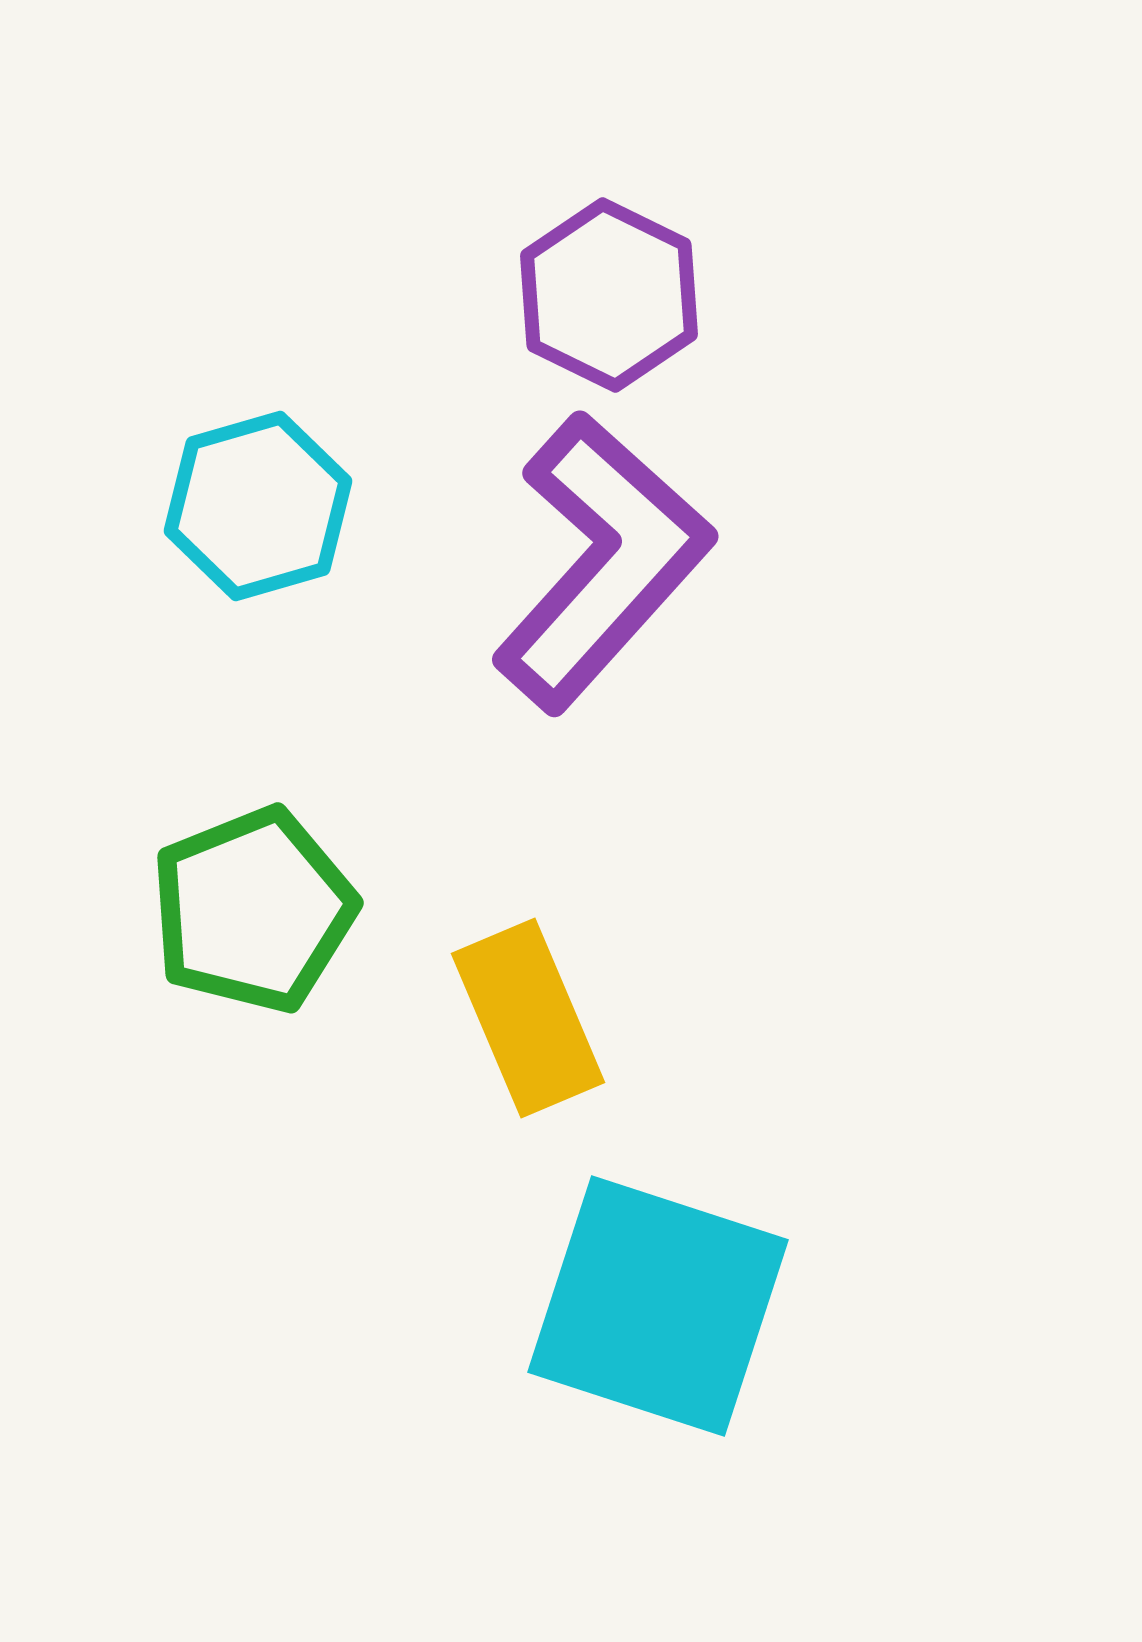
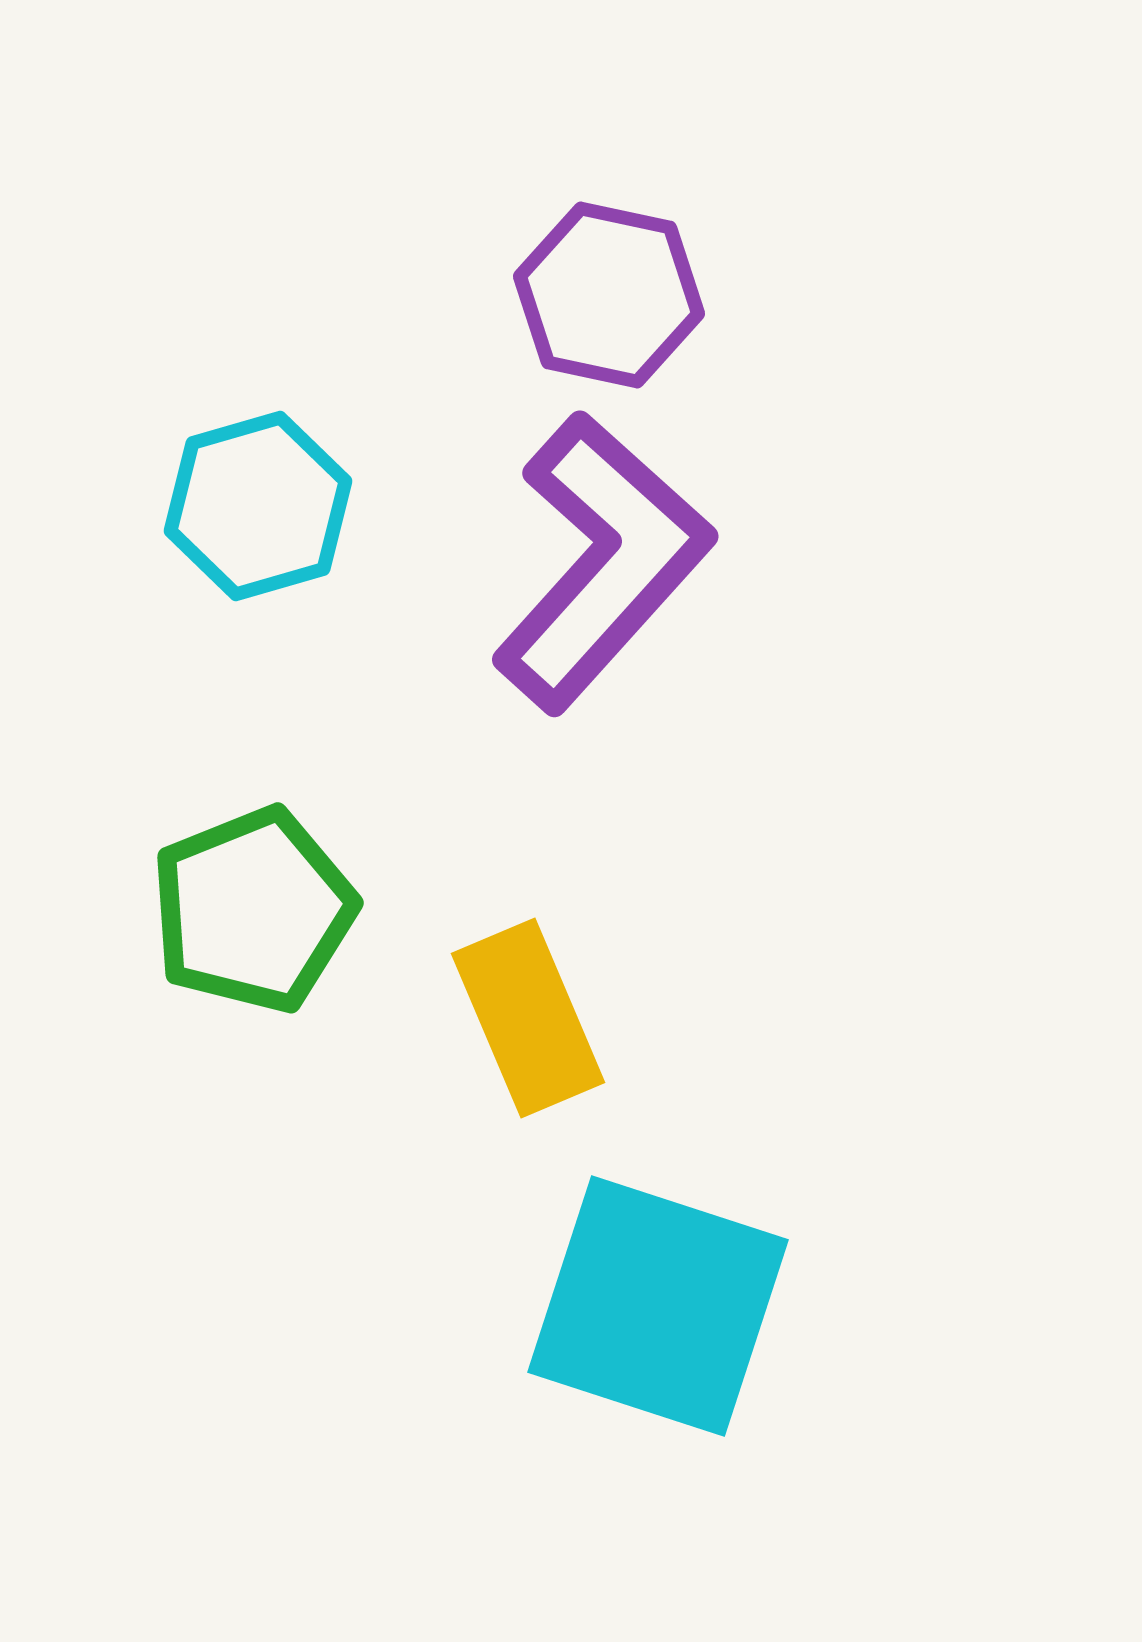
purple hexagon: rotated 14 degrees counterclockwise
